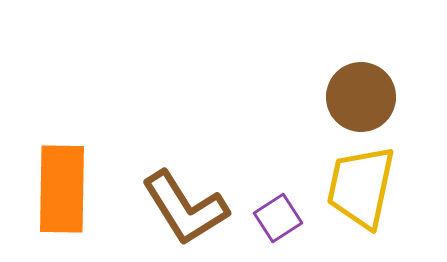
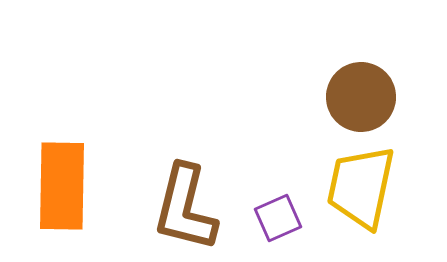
orange rectangle: moved 3 px up
brown L-shape: rotated 46 degrees clockwise
purple square: rotated 9 degrees clockwise
